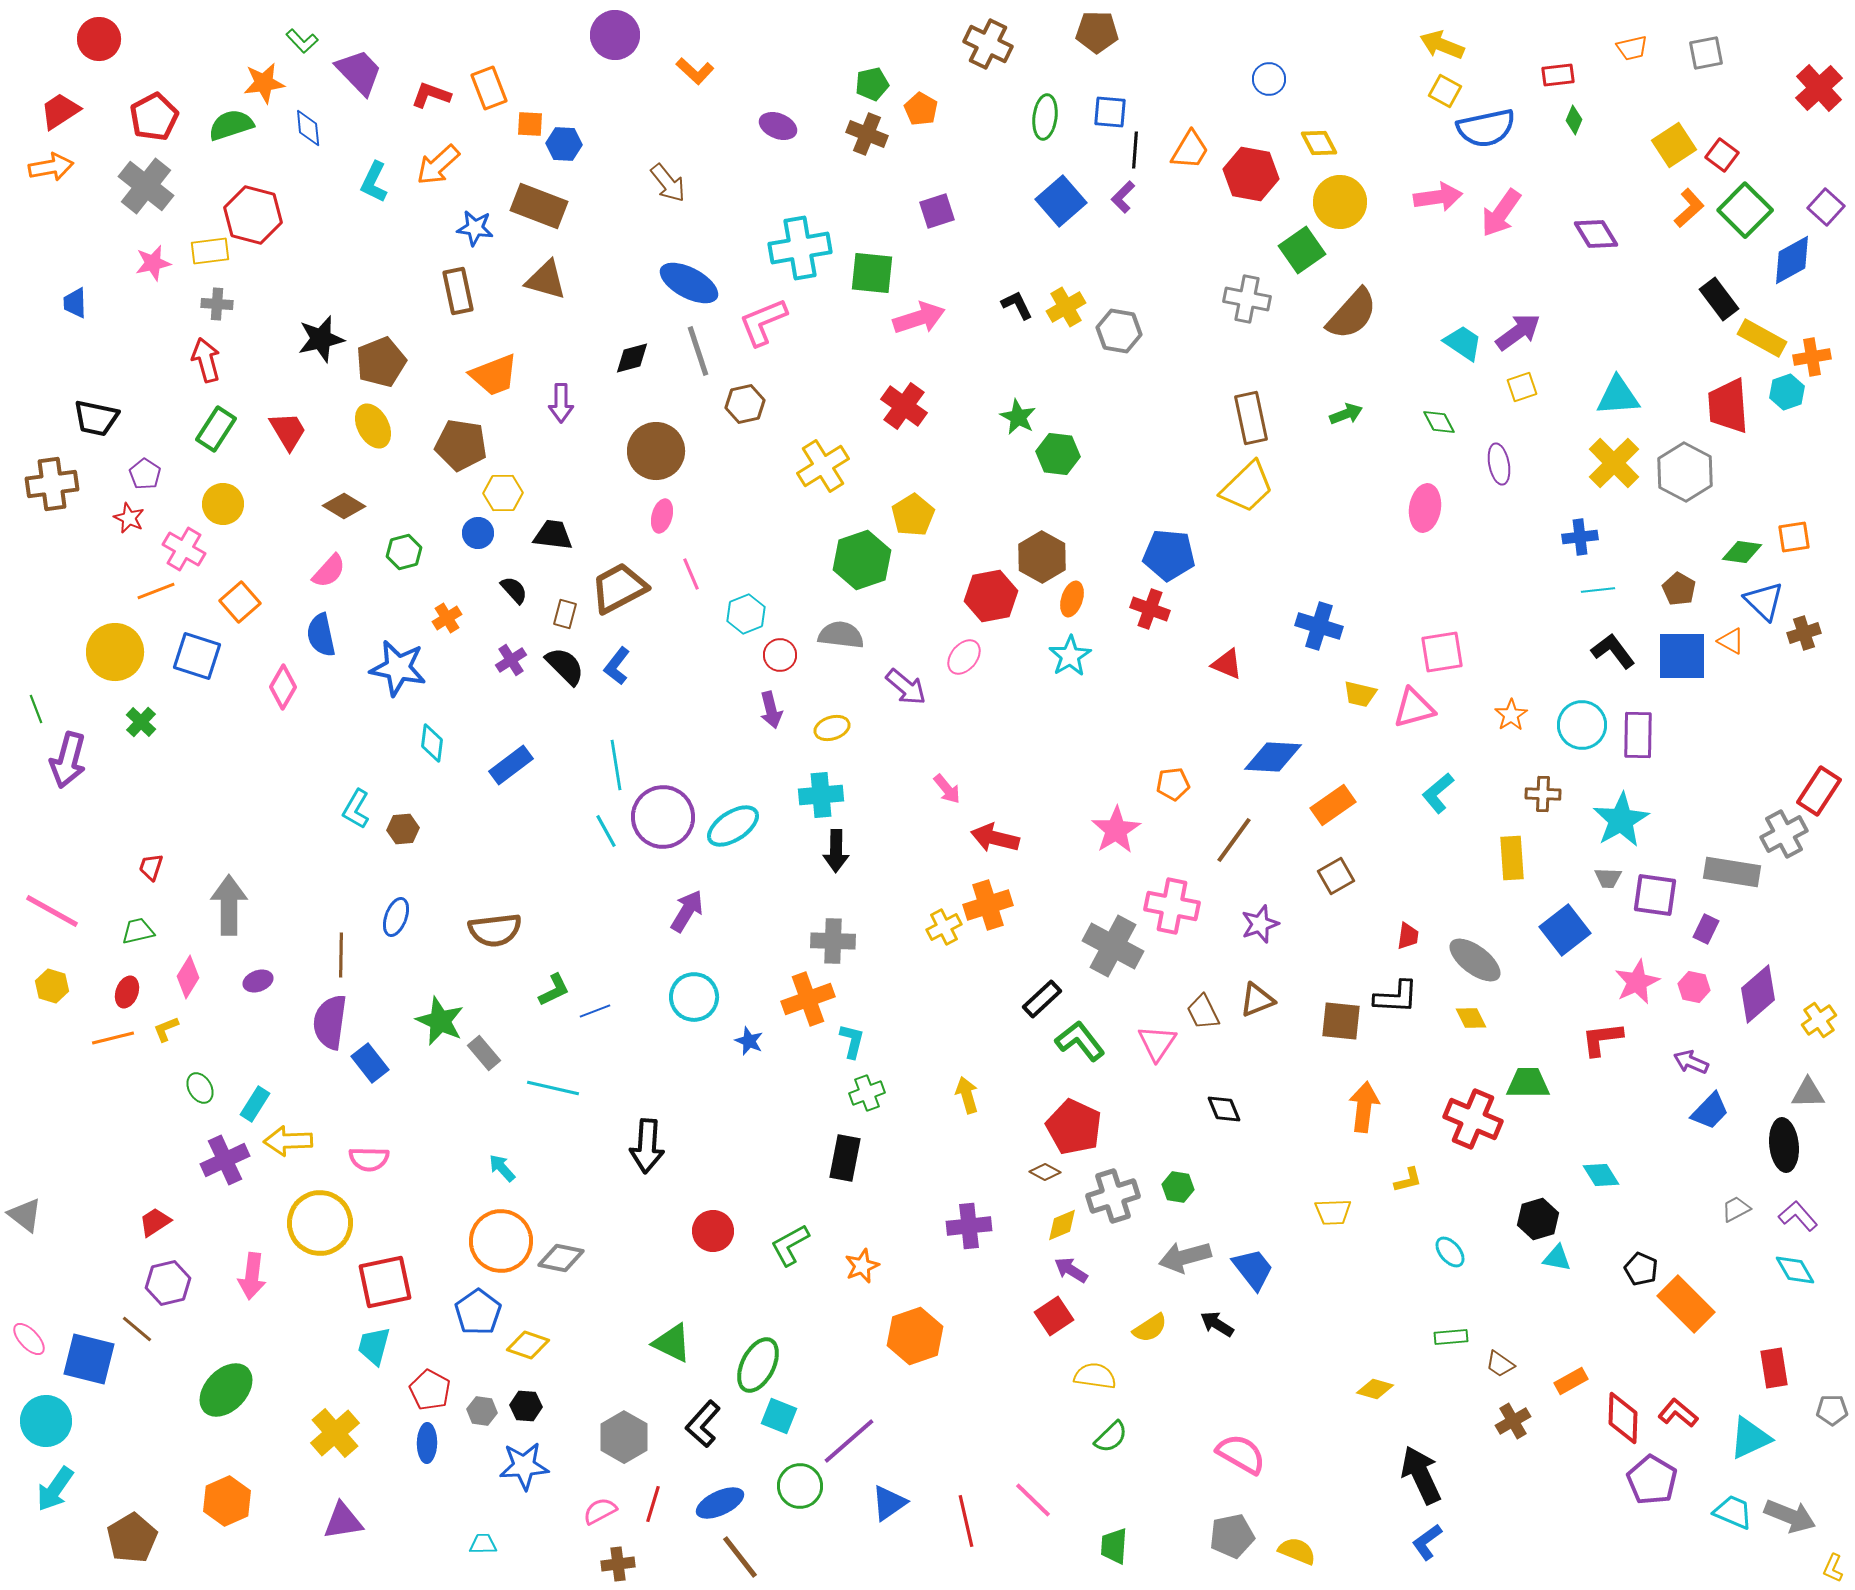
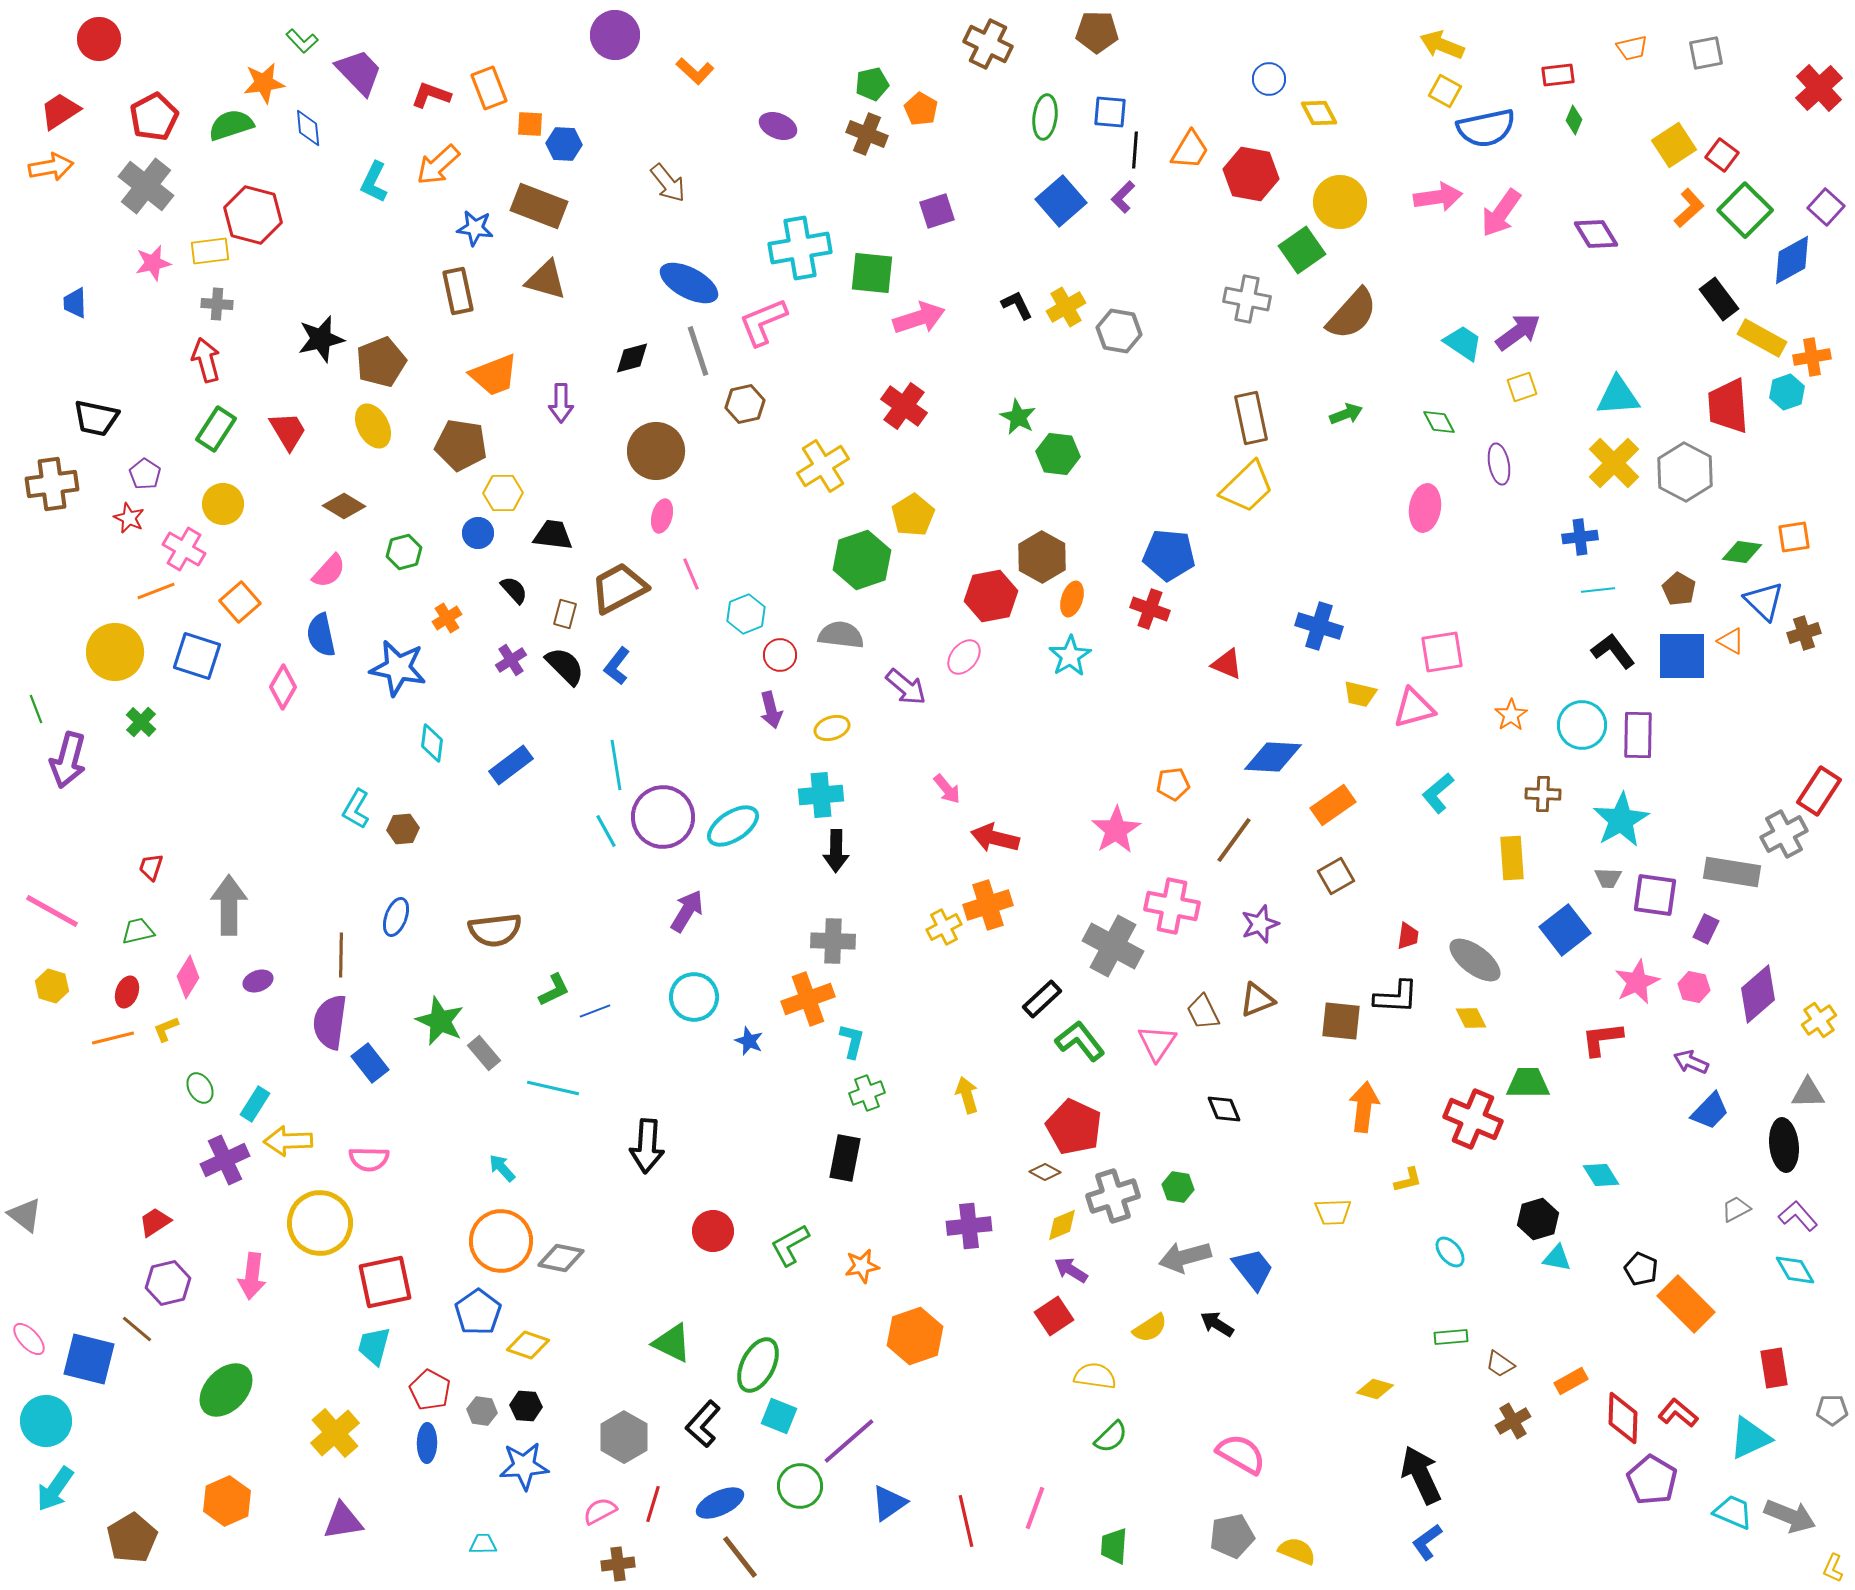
yellow diamond at (1319, 143): moved 30 px up
orange star at (862, 1266): rotated 12 degrees clockwise
pink line at (1033, 1500): moved 2 px right, 8 px down; rotated 66 degrees clockwise
